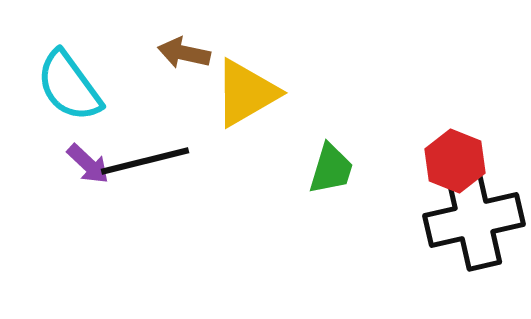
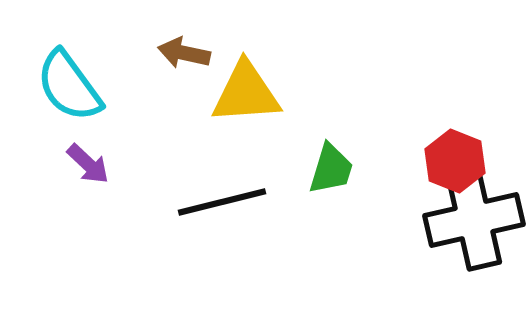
yellow triangle: rotated 26 degrees clockwise
black line: moved 77 px right, 41 px down
